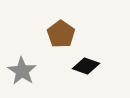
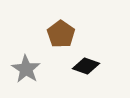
gray star: moved 4 px right, 2 px up
